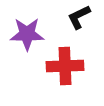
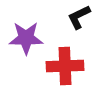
purple star: moved 1 px left, 4 px down
